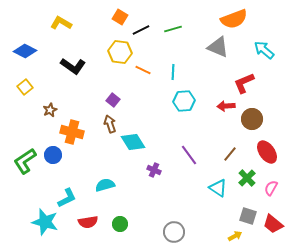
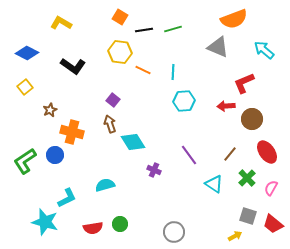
black line: moved 3 px right; rotated 18 degrees clockwise
blue diamond: moved 2 px right, 2 px down
blue circle: moved 2 px right
cyan triangle: moved 4 px left, 4 px up
red semicircle: moved 5 px right, 6 px down
